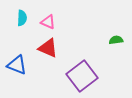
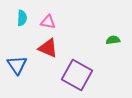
pink triangle: rotated 14 degrees counterclockwise
green semicircle: moved 3 px left
blue triangle: rotated 35 degrees clockwise
purple square: moved 5 px left, 1 px up; rotated 24 degrees counterclockwise
